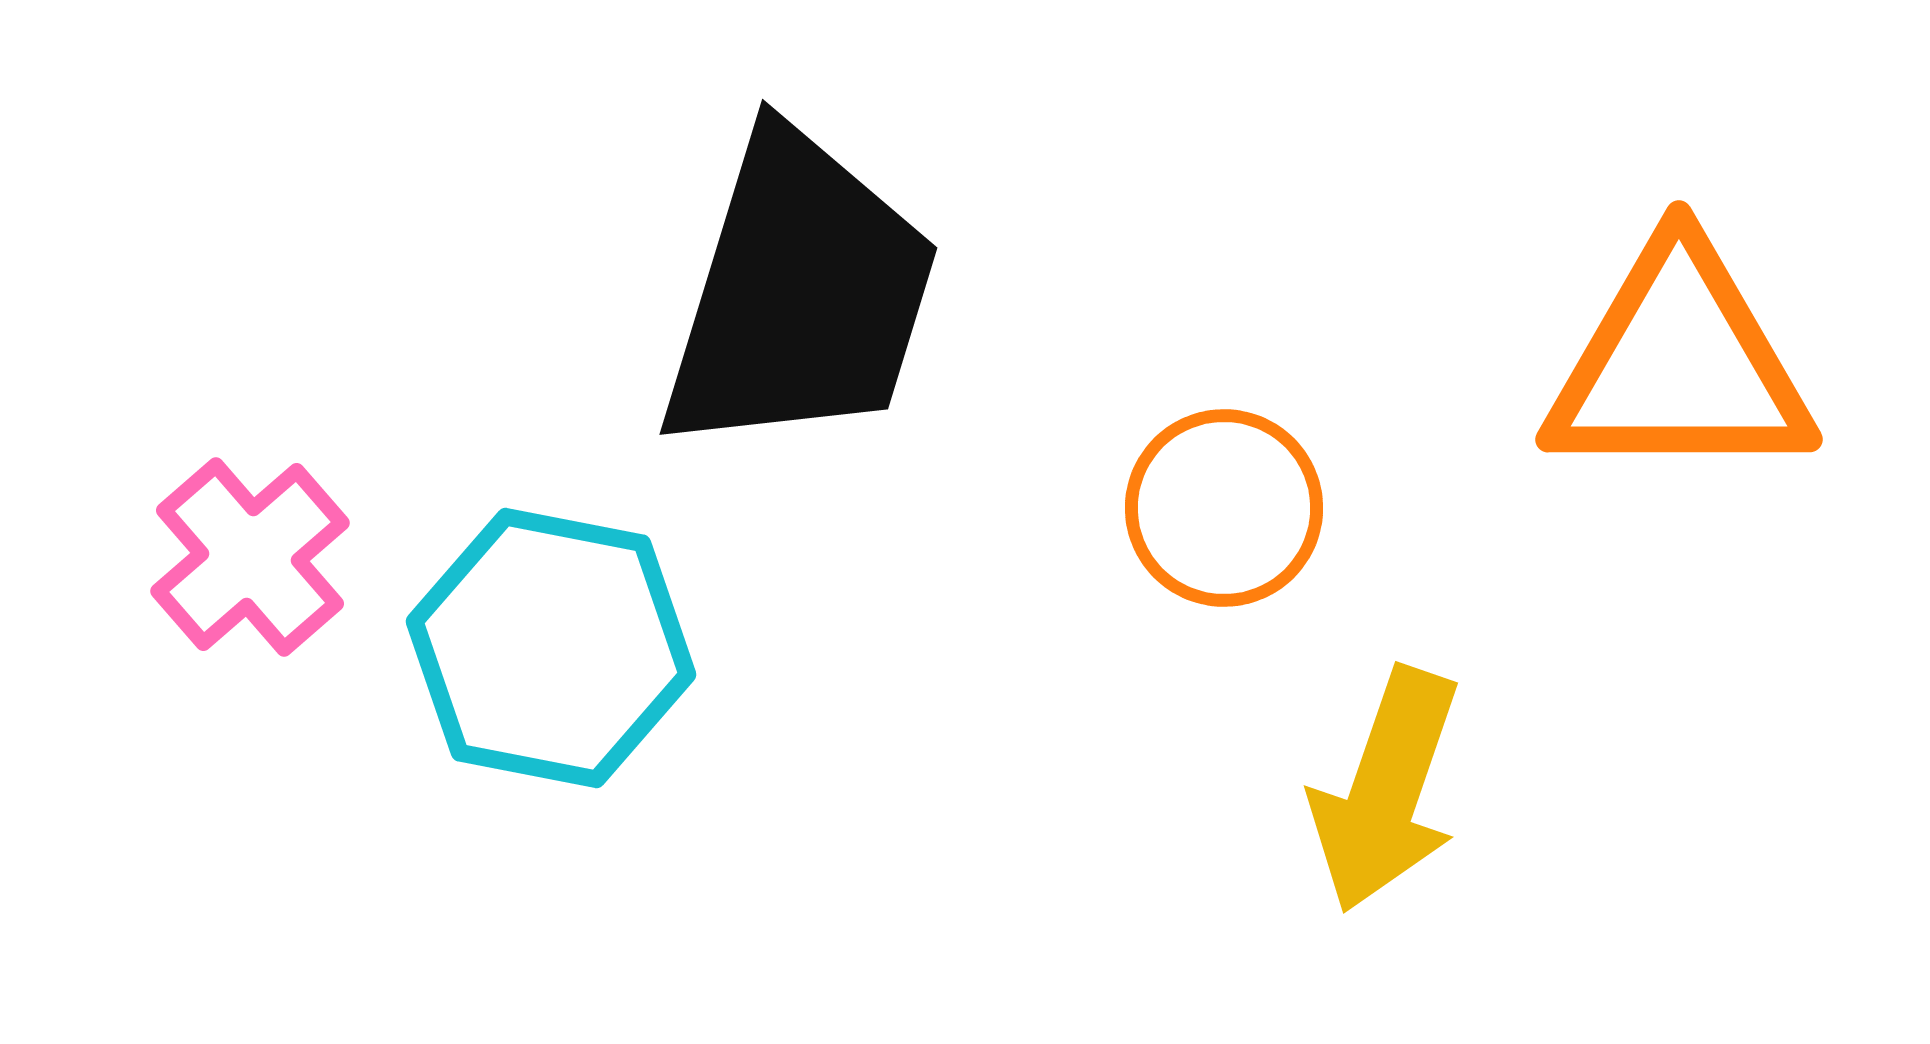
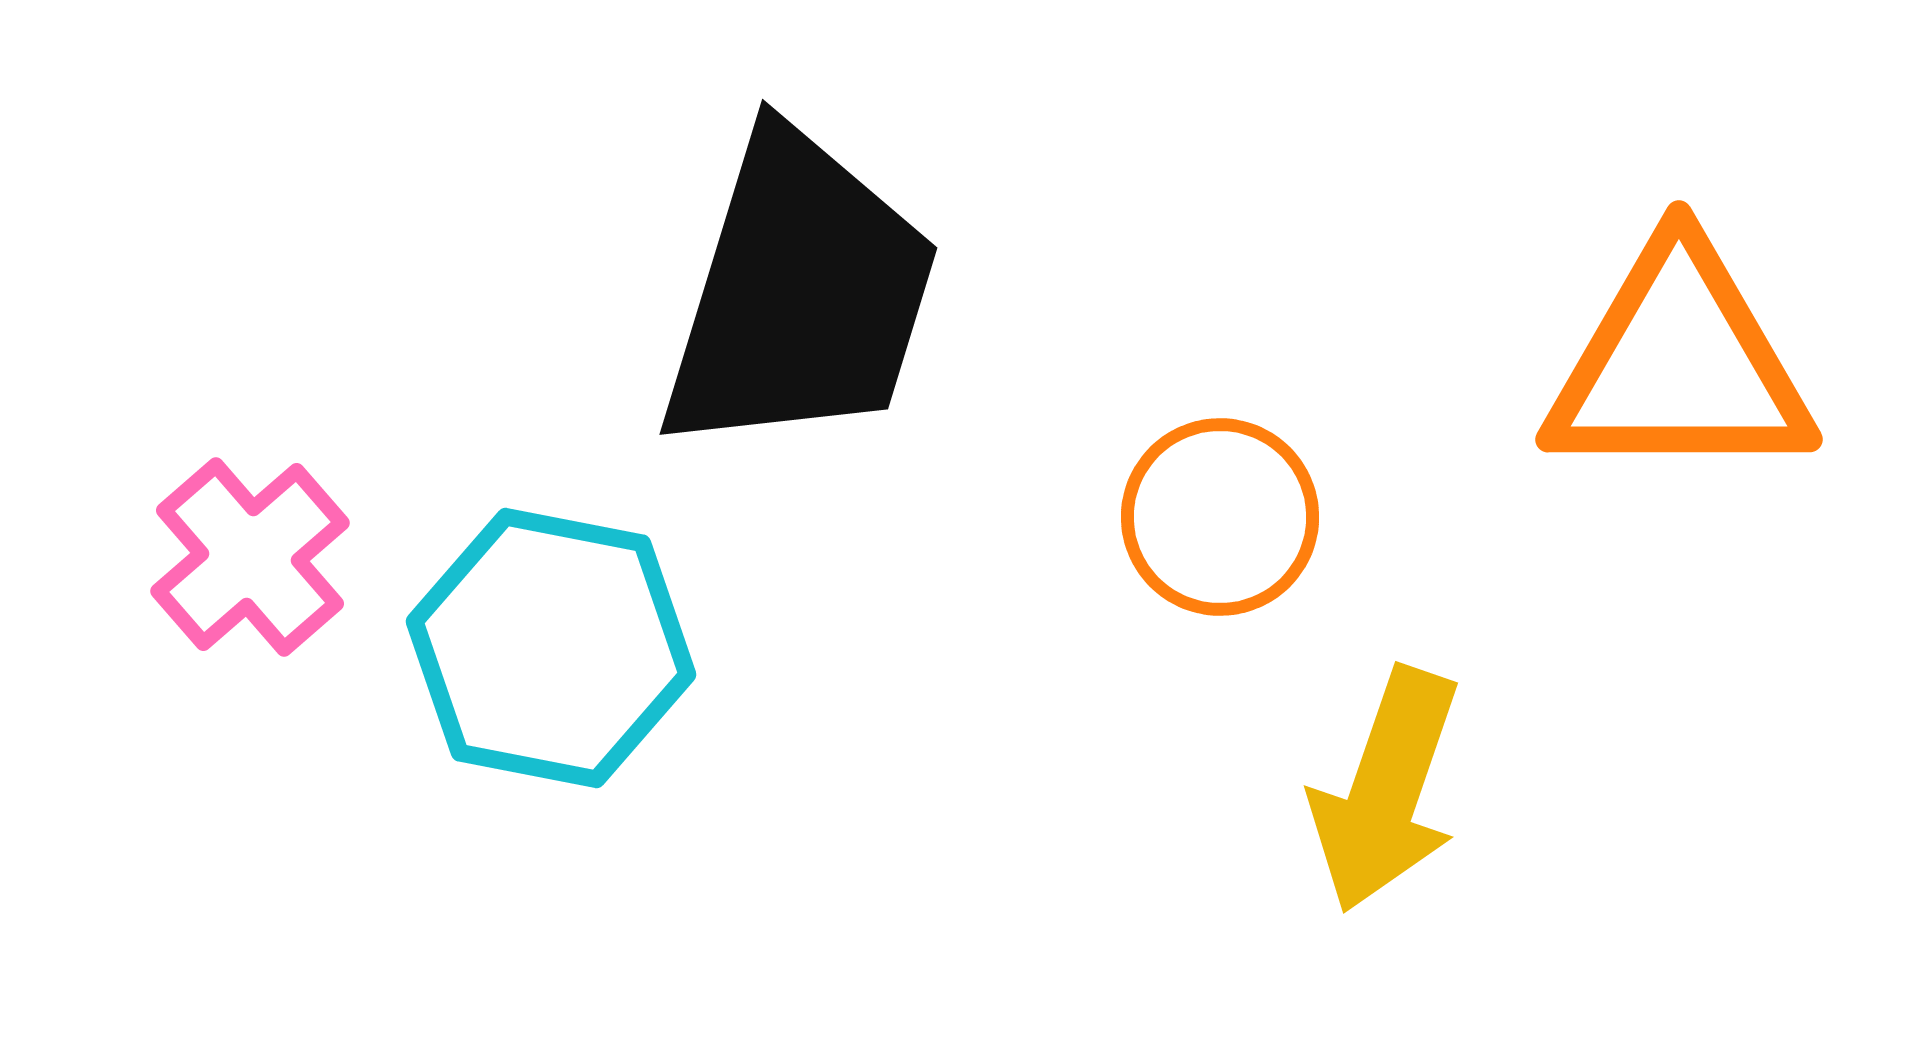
orange circle: moved 4 px left, 9 px down
